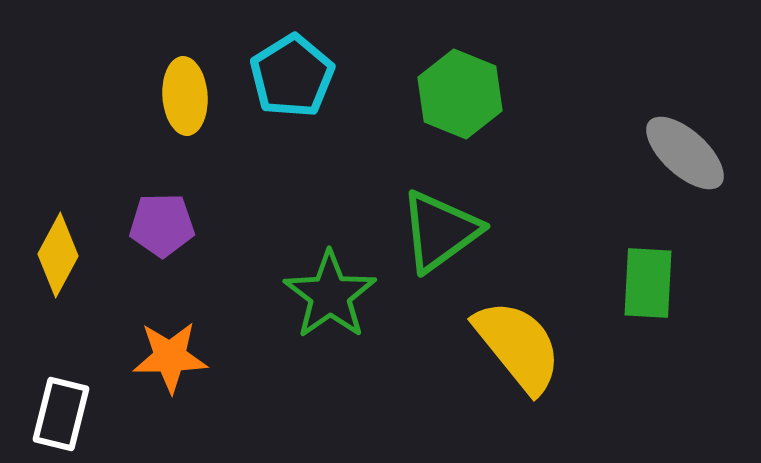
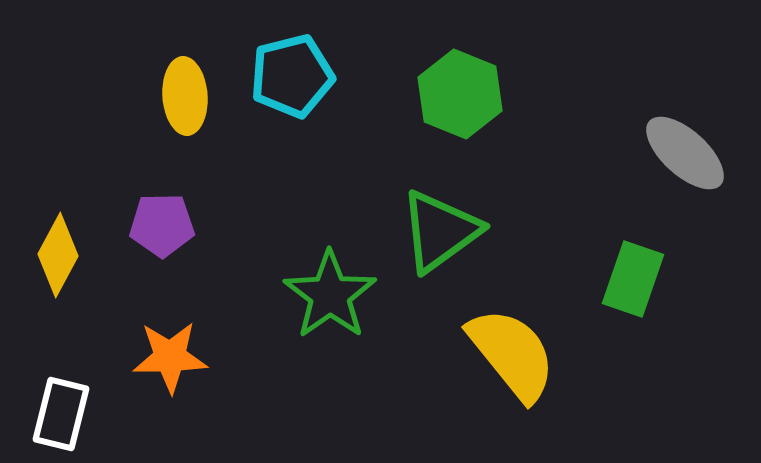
cyan pentagon: rotated 18 degrees clockwise
green rectangle: moved 15 px left, 4 px up; rotated 16 degrees clockwise
yellow semicircle: moved 6 px left, 8 px down
